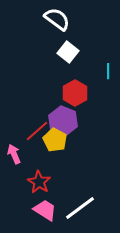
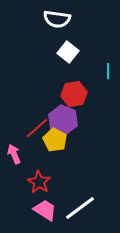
white semicircle: rotated 152 degrees clockwise
red hexagon: moved 1 px left, 1 px down; rotated 20 degrees clockwise
purple hexagon: moved 1 px up
red line: moved 3 px up
